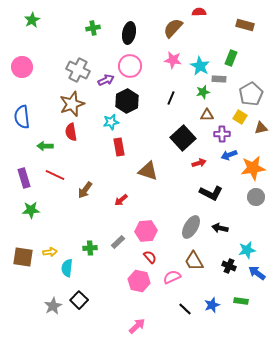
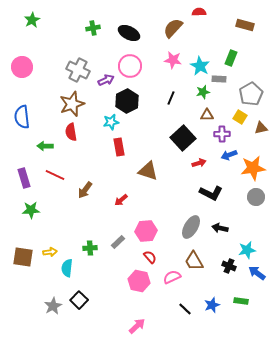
black ellipse at (129, 33): rotated 75 degrees counterclockwise
